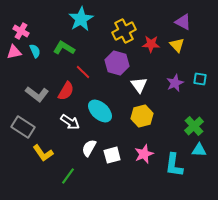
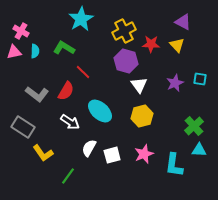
cyan semicircle: rotated 24 degrees clockwise
purple hexagon: moved 9 px right, 2 px up
